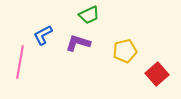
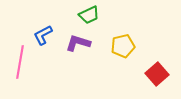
yellow pentagon: moved 2 px left, 5 px up
